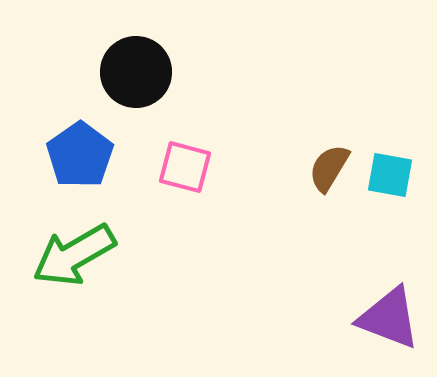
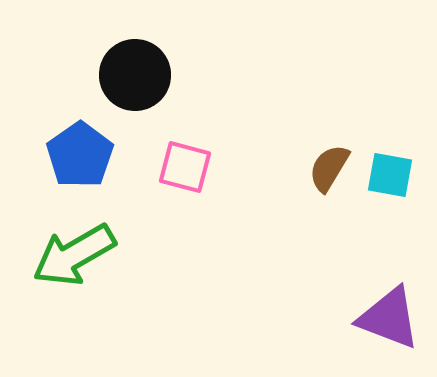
black circle: moved 1 px left, 3 px down
